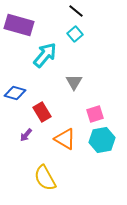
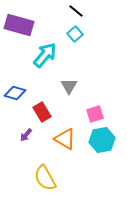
gray triangle: moved 5 px left, 4 px down
